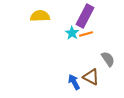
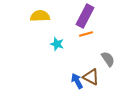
cyan star: moved 15 px left, 11 px down; rotated 16 degrees counterclockwise
blue arrow: moved 3 px right, 1 px up
